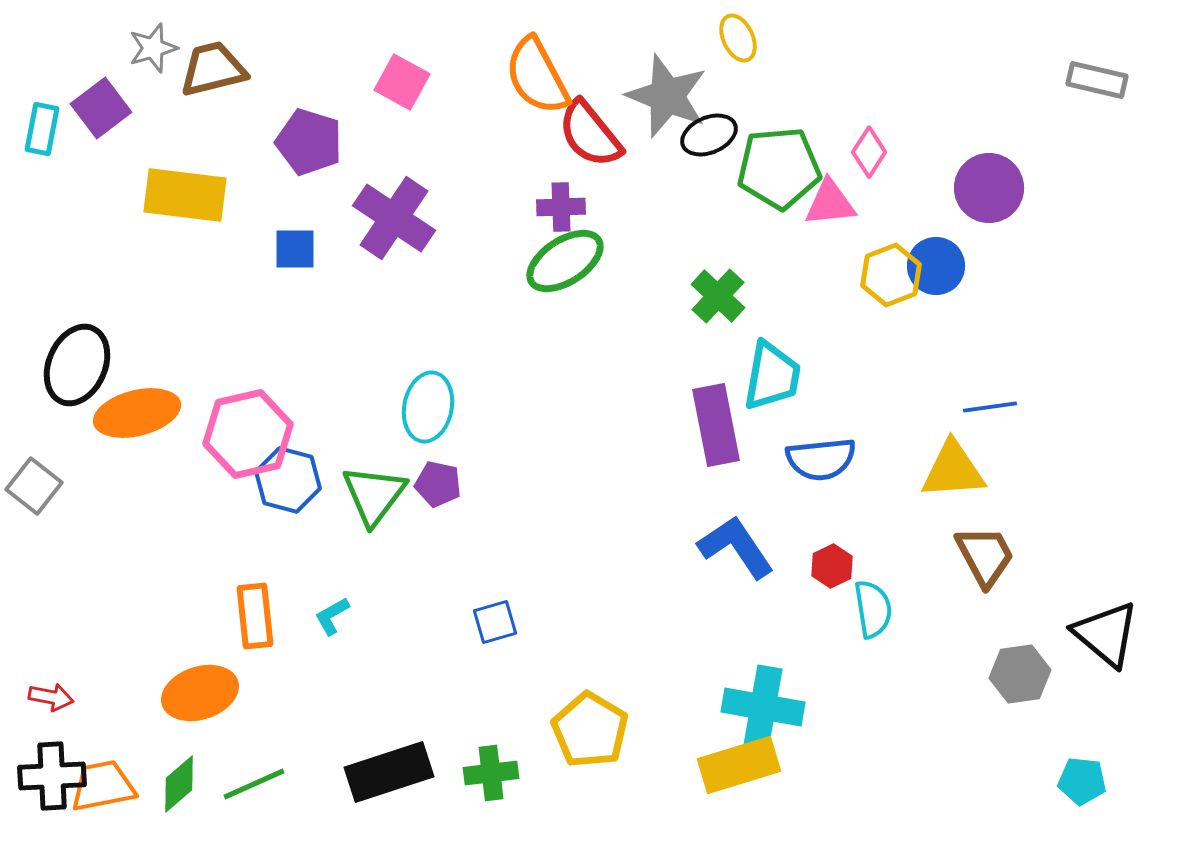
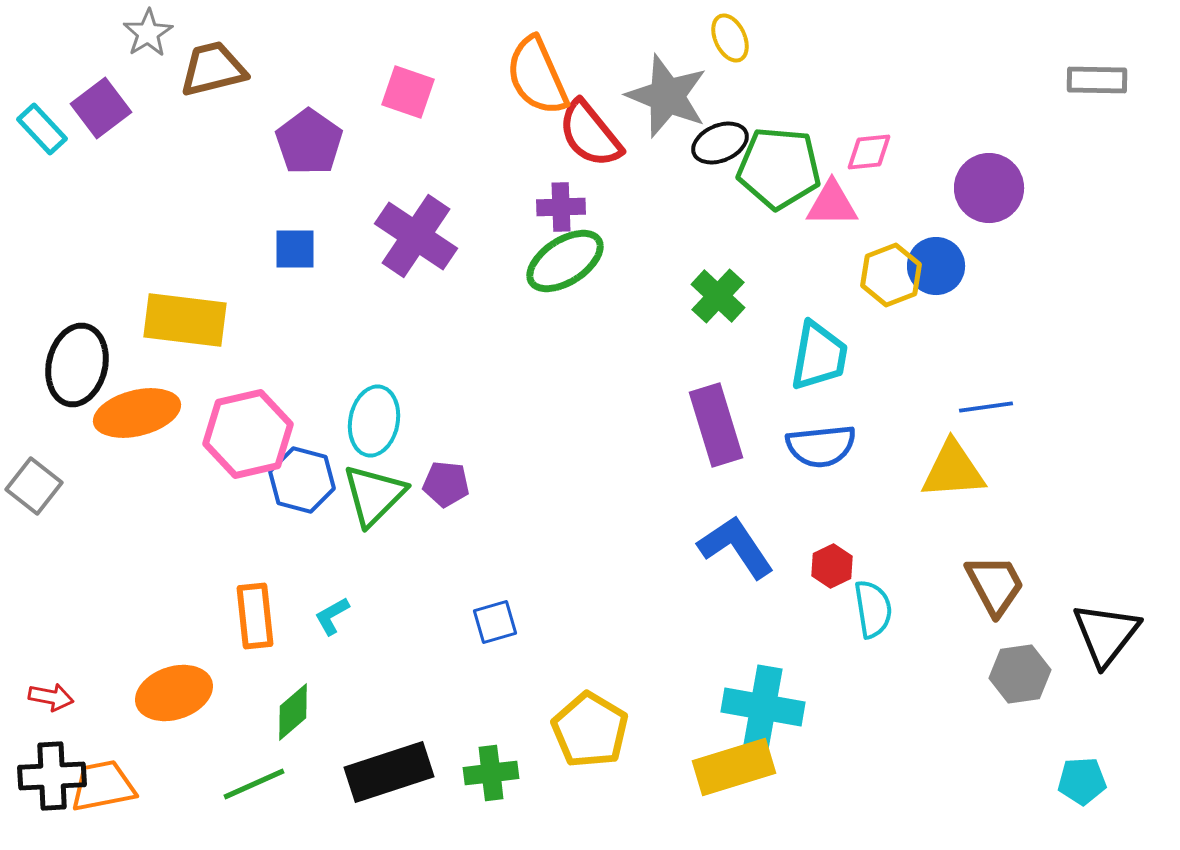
yellow ellipse at (738, 38): moved 8 px left
gray star at (153, 48): moved 5 px left, 15 px up; rotated 15 degrees counterclockwise
orange semicircle at (537, 76): rotated 4 degrees clockwise
gray rectangle at (1097, 80): rotated 12 degrees counterclockwise
pink square at (402, 82): moved 6 px right, 10 px down; rotated 10 degrees counterclockwise
cyan rectangle at (42, 129): rotated 54 degrees counterclockwise
black ellipse at (709, 135): moved 11 px right, 8 px down
purple pentagon at (309, 142): rotated 18 degrees clockwise
pink diamond at (869, 152): rotated 51 degrees clockwise
green pentagon at (779, 168): rotated 10 degrees clockwise
yellow rectangle at (185, 195): moved 125 px down
pink triangle at (830, 203): moved 2 px right, 1 px down; rotated 6 degrees clockwise
purple cross at (394, 218): moved 22 px right, 18 px down
black ellipse at (77, 365): rotated 10 degrees counterclockwise
cyan trapezoid at (772, 376): moved 47 px right, 20 px up
cyan ellipse at (428, 407): moved 54 px left, 14 px down
blue line at (990, 407): moved 4 px left
purple rectangle at (716, 425): rotated 6 degrees counterclockwise
blue semicircle at (821, 459): moved 13 px up
blue hexagon at (288, 480): moved 14 px right
purple pentagon at (438, 484): moved 8 px right; rotated 6 degrees counterclockwise
green triangle at (374, 495): rotated 8 degrees clockwise
brown trapezoid at (985, 556): moved 10 px right, 29 px down
black triangle at (1106, 634): rotated 28 degrees clockwise
orange ellipse at (200, 693): moved 26 px left
yellow rectangle at (739, 765): moved 5 px left, 2 px down
cyan pentagon at (1082, 781): rotated 9 degrees counterclockwise
green diamond at (179, 784): moved 114 px right, 72 px up
